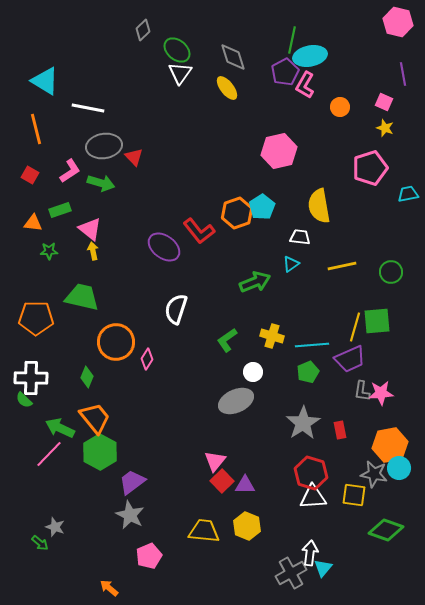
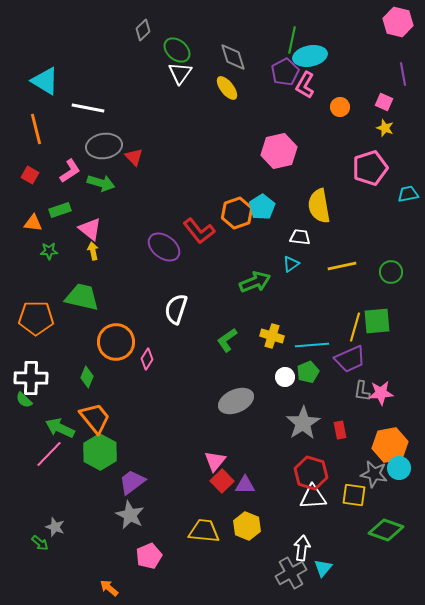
white circle at (253, 372): moved 32 px right, 5 px down
white arrow at (310, 553): moved 8 px left, 5 px up
